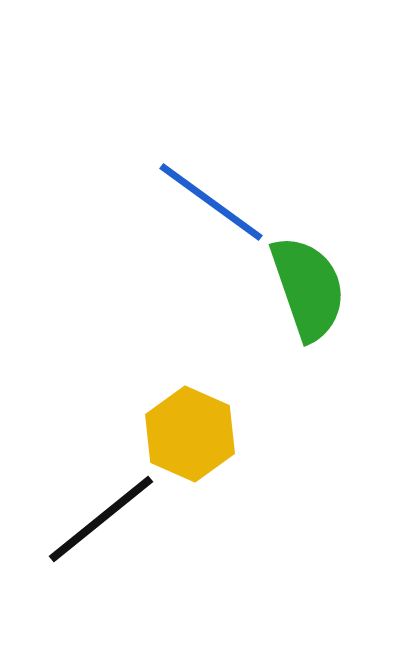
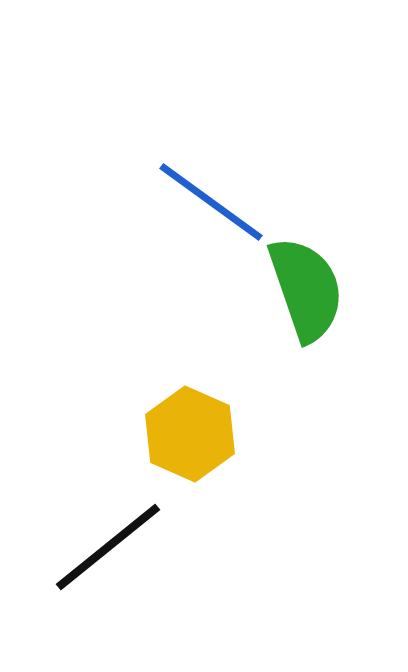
green semicircle: moved 2 px left, 1 px down
black line: moved 7 px right, 28 px down
